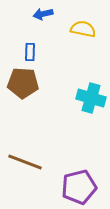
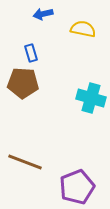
blue rectangle: moved 1 px right, 1 px down; rotated 18 degrees counterclockwise
purple pentagon: moved 2 px left; rotated 8 degrees counterclockwise
